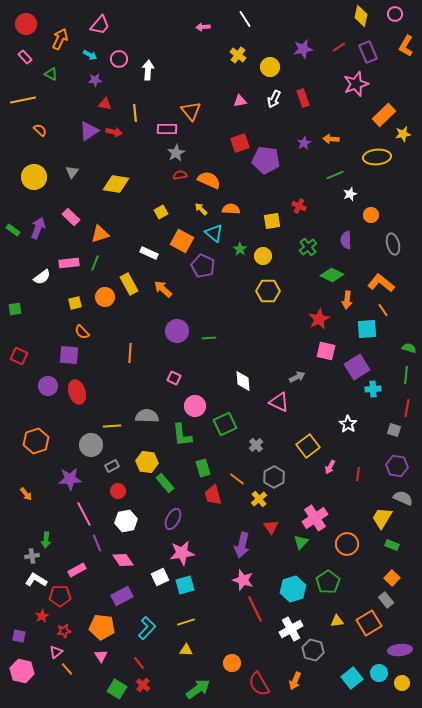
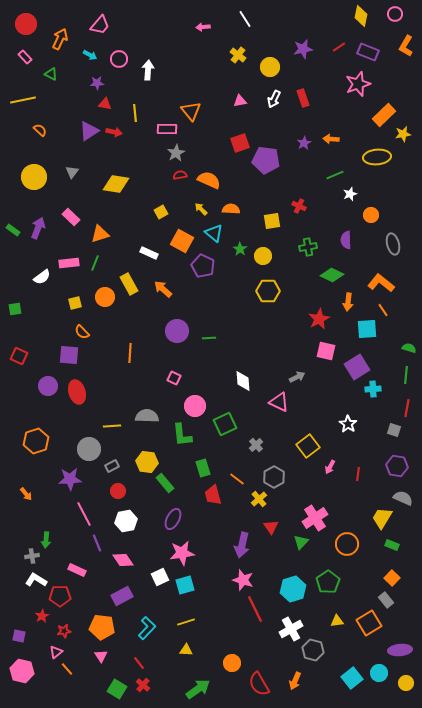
purple rectangle at (368, 52): rotated 45 degrees counterclockwise
purple star at (95, 80): moved 2 px right, 3 px down
pink star at (356, 84): moved 2 px right
green cross at (308, 247): rotated 30 degrees clockwise
orange arrow at (347, 300): moved 1 px right, 2 px down
gray circle at (91, 445): moved 2 px left, 4 px down
pink rectangle at (77, 570): rotated 54 degrees clockwise
yellow circle at (402, 683): moved 4 px right
